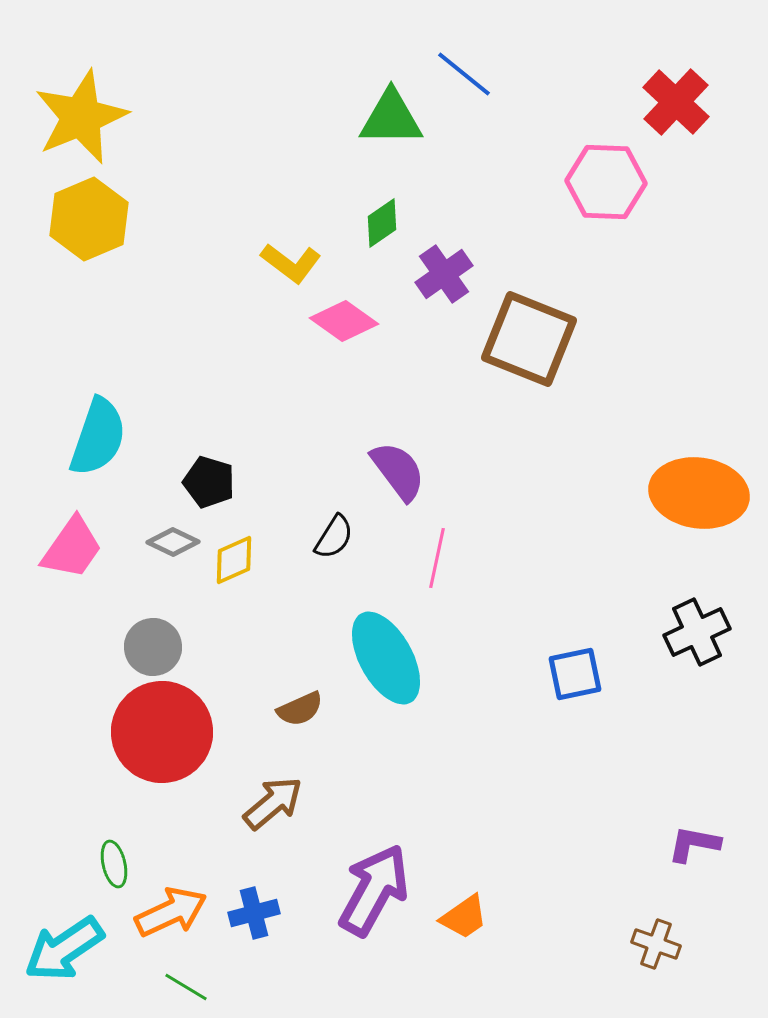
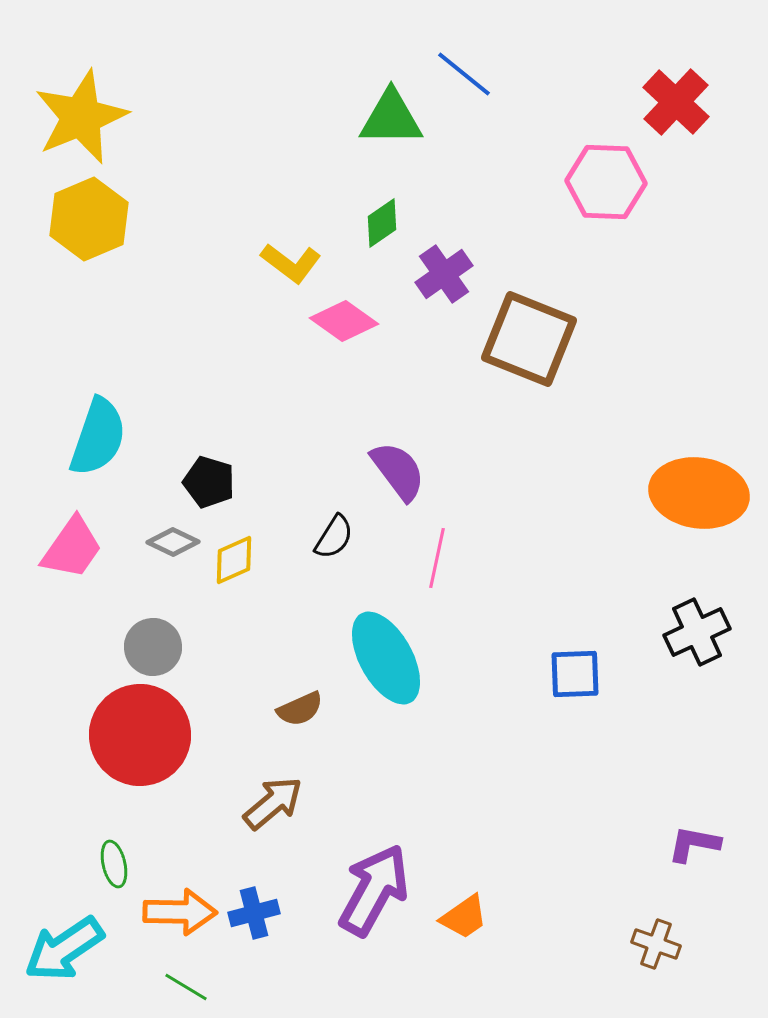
blue square: rotated 10 degrees clockwise
red circle: moved 22 px left, 3 px down
orange arrow: moved 9 px right; rotated 26 degrees clockwise
